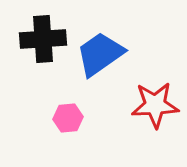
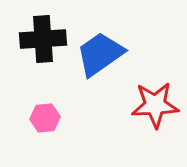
pink hexagon: moved 23 px left
